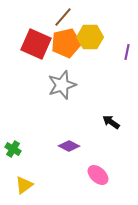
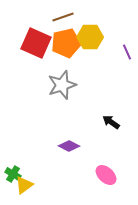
brown line: rotated 30 degrees clockwise
red square: moved 1 px up
purple line: rotated 35 degrees counterclockwise
green cross: moved 25 px down
pink ellipse: moved 8 px right
